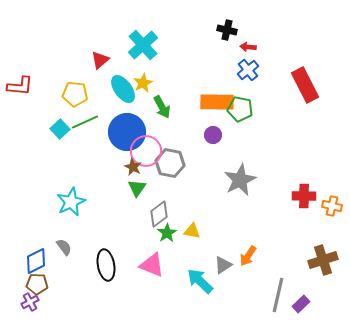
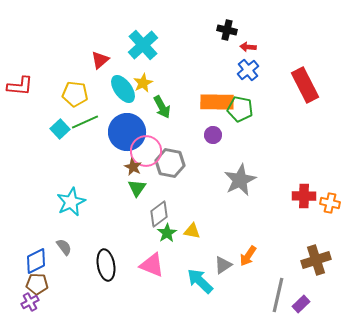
orange cross: moved 2 px left, 3 px up
brown cross: moved 7 px left
